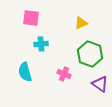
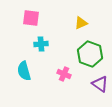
cyan semicircle: moved 1 px left, 1 px up
